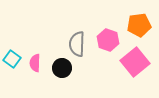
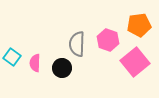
cyan square: moved 2 px up
